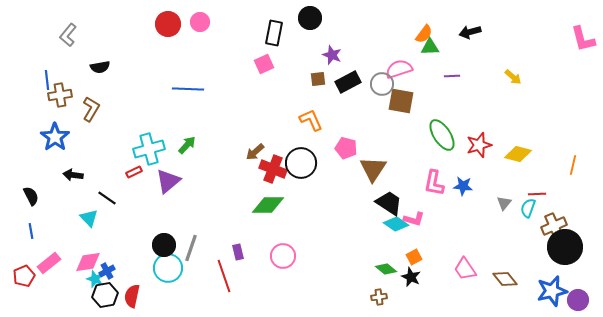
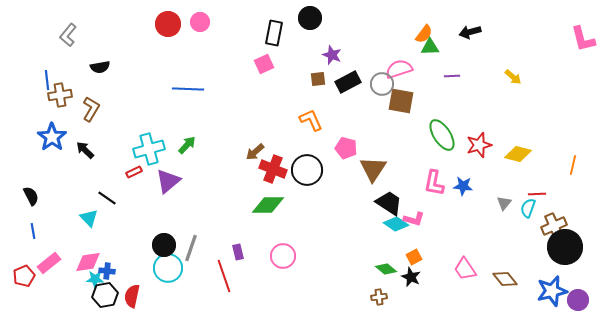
blue star at (55, 137): moved 3 px left
black circle at (301, 163): moved 6 px right, 7 px down
black arrow at (73, 175): moved 12 px right, 25 px up; rotated 36 degrees clockwise
blue line at (31, 231): moved 2 px right
blue cross at (107, 271): rotated 35 degrees clockwise
cyan star at (95, 279): rotated 18 degrees counterclockwise
